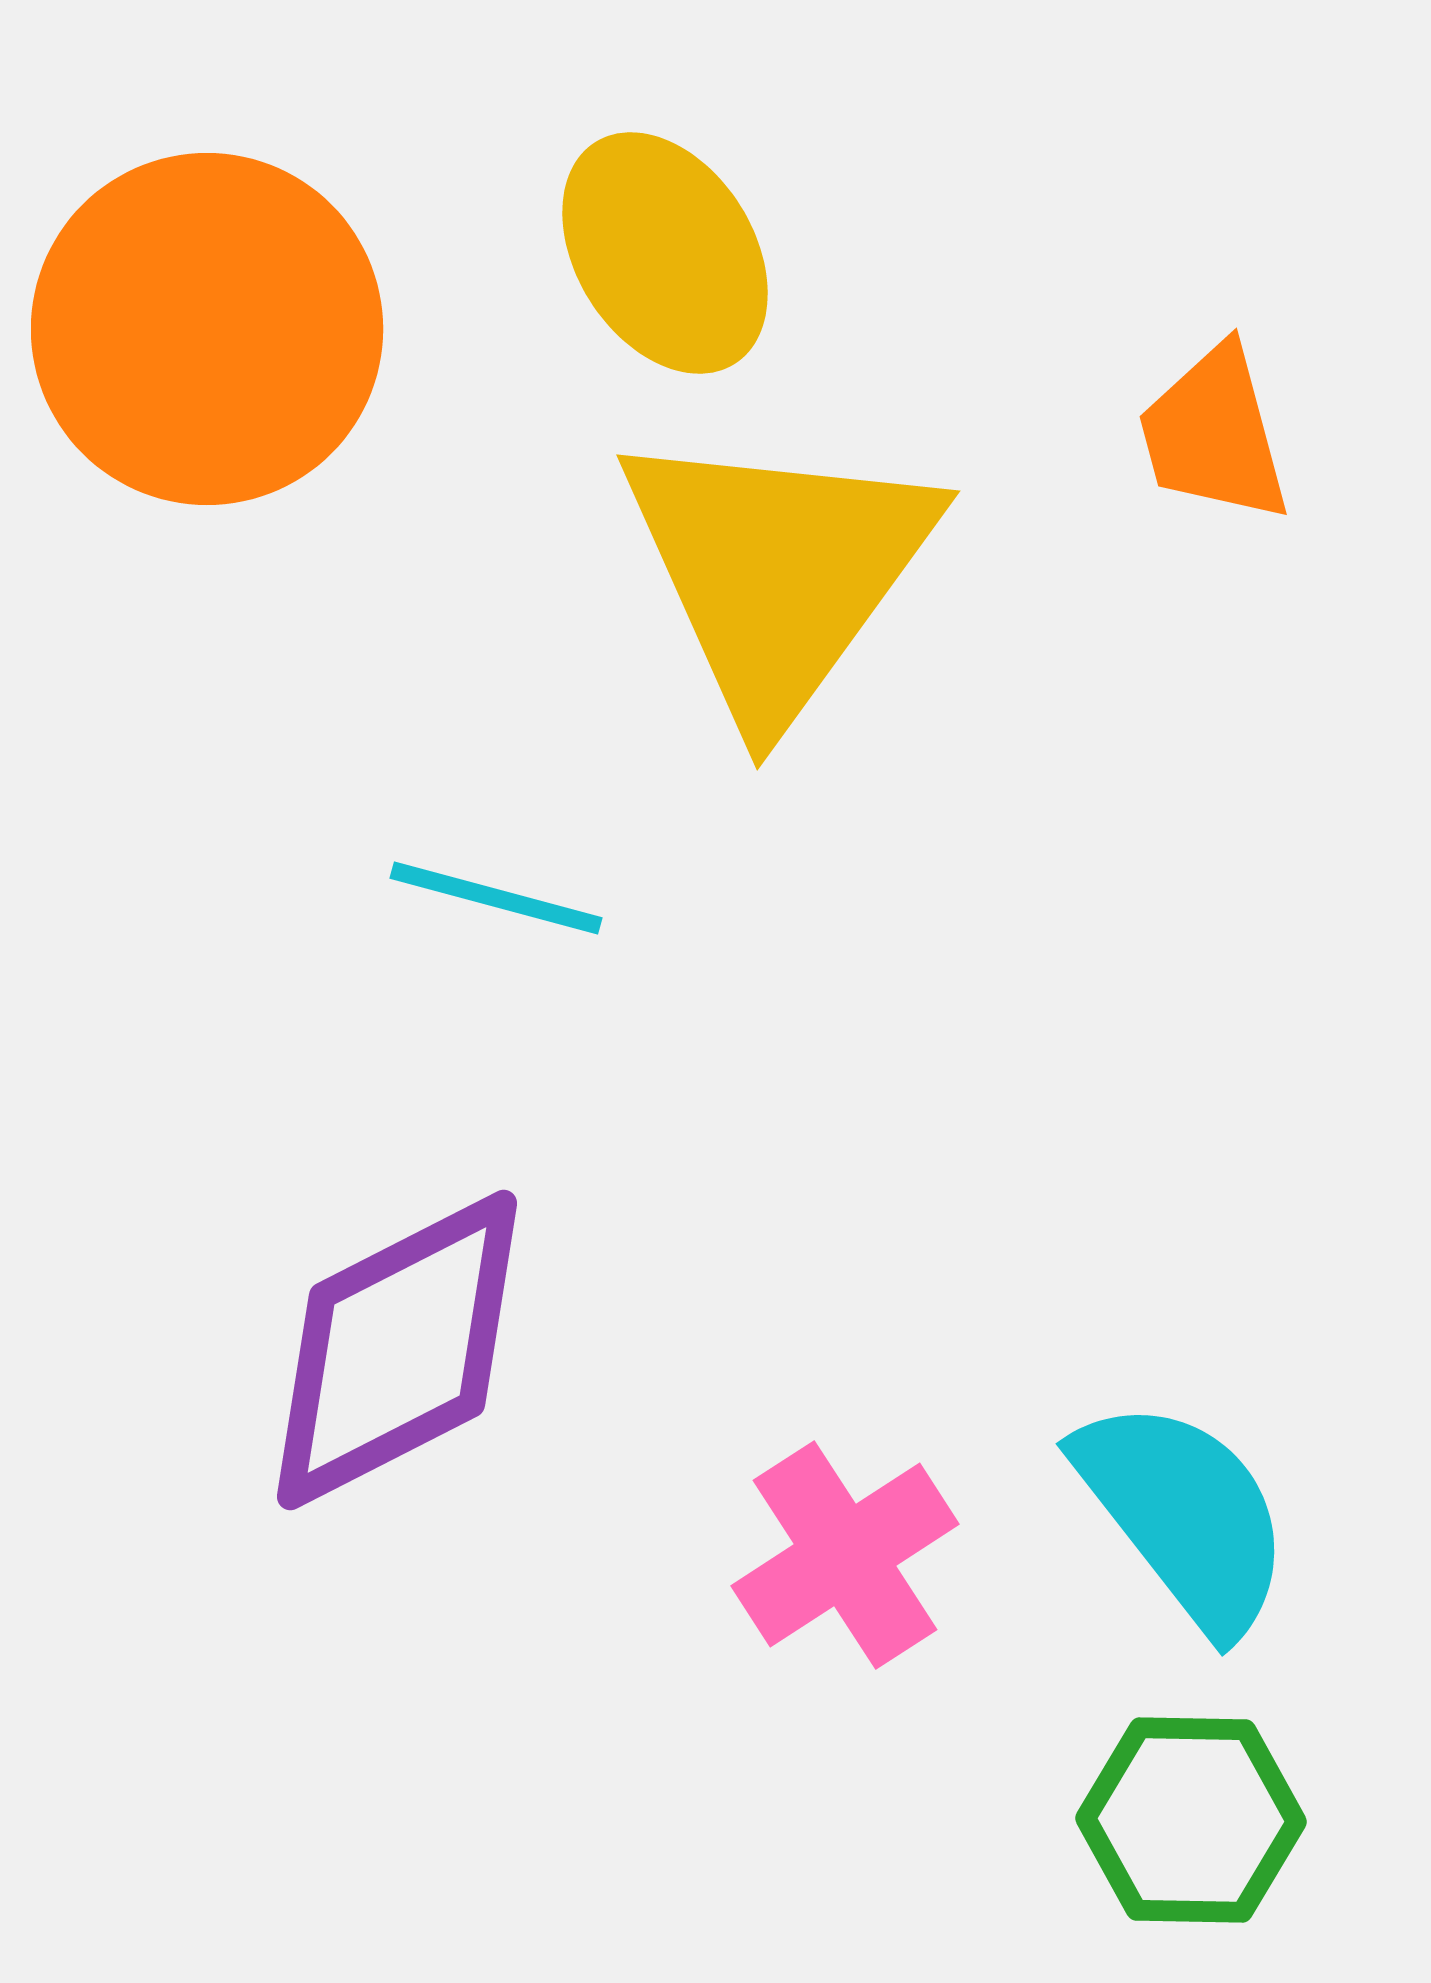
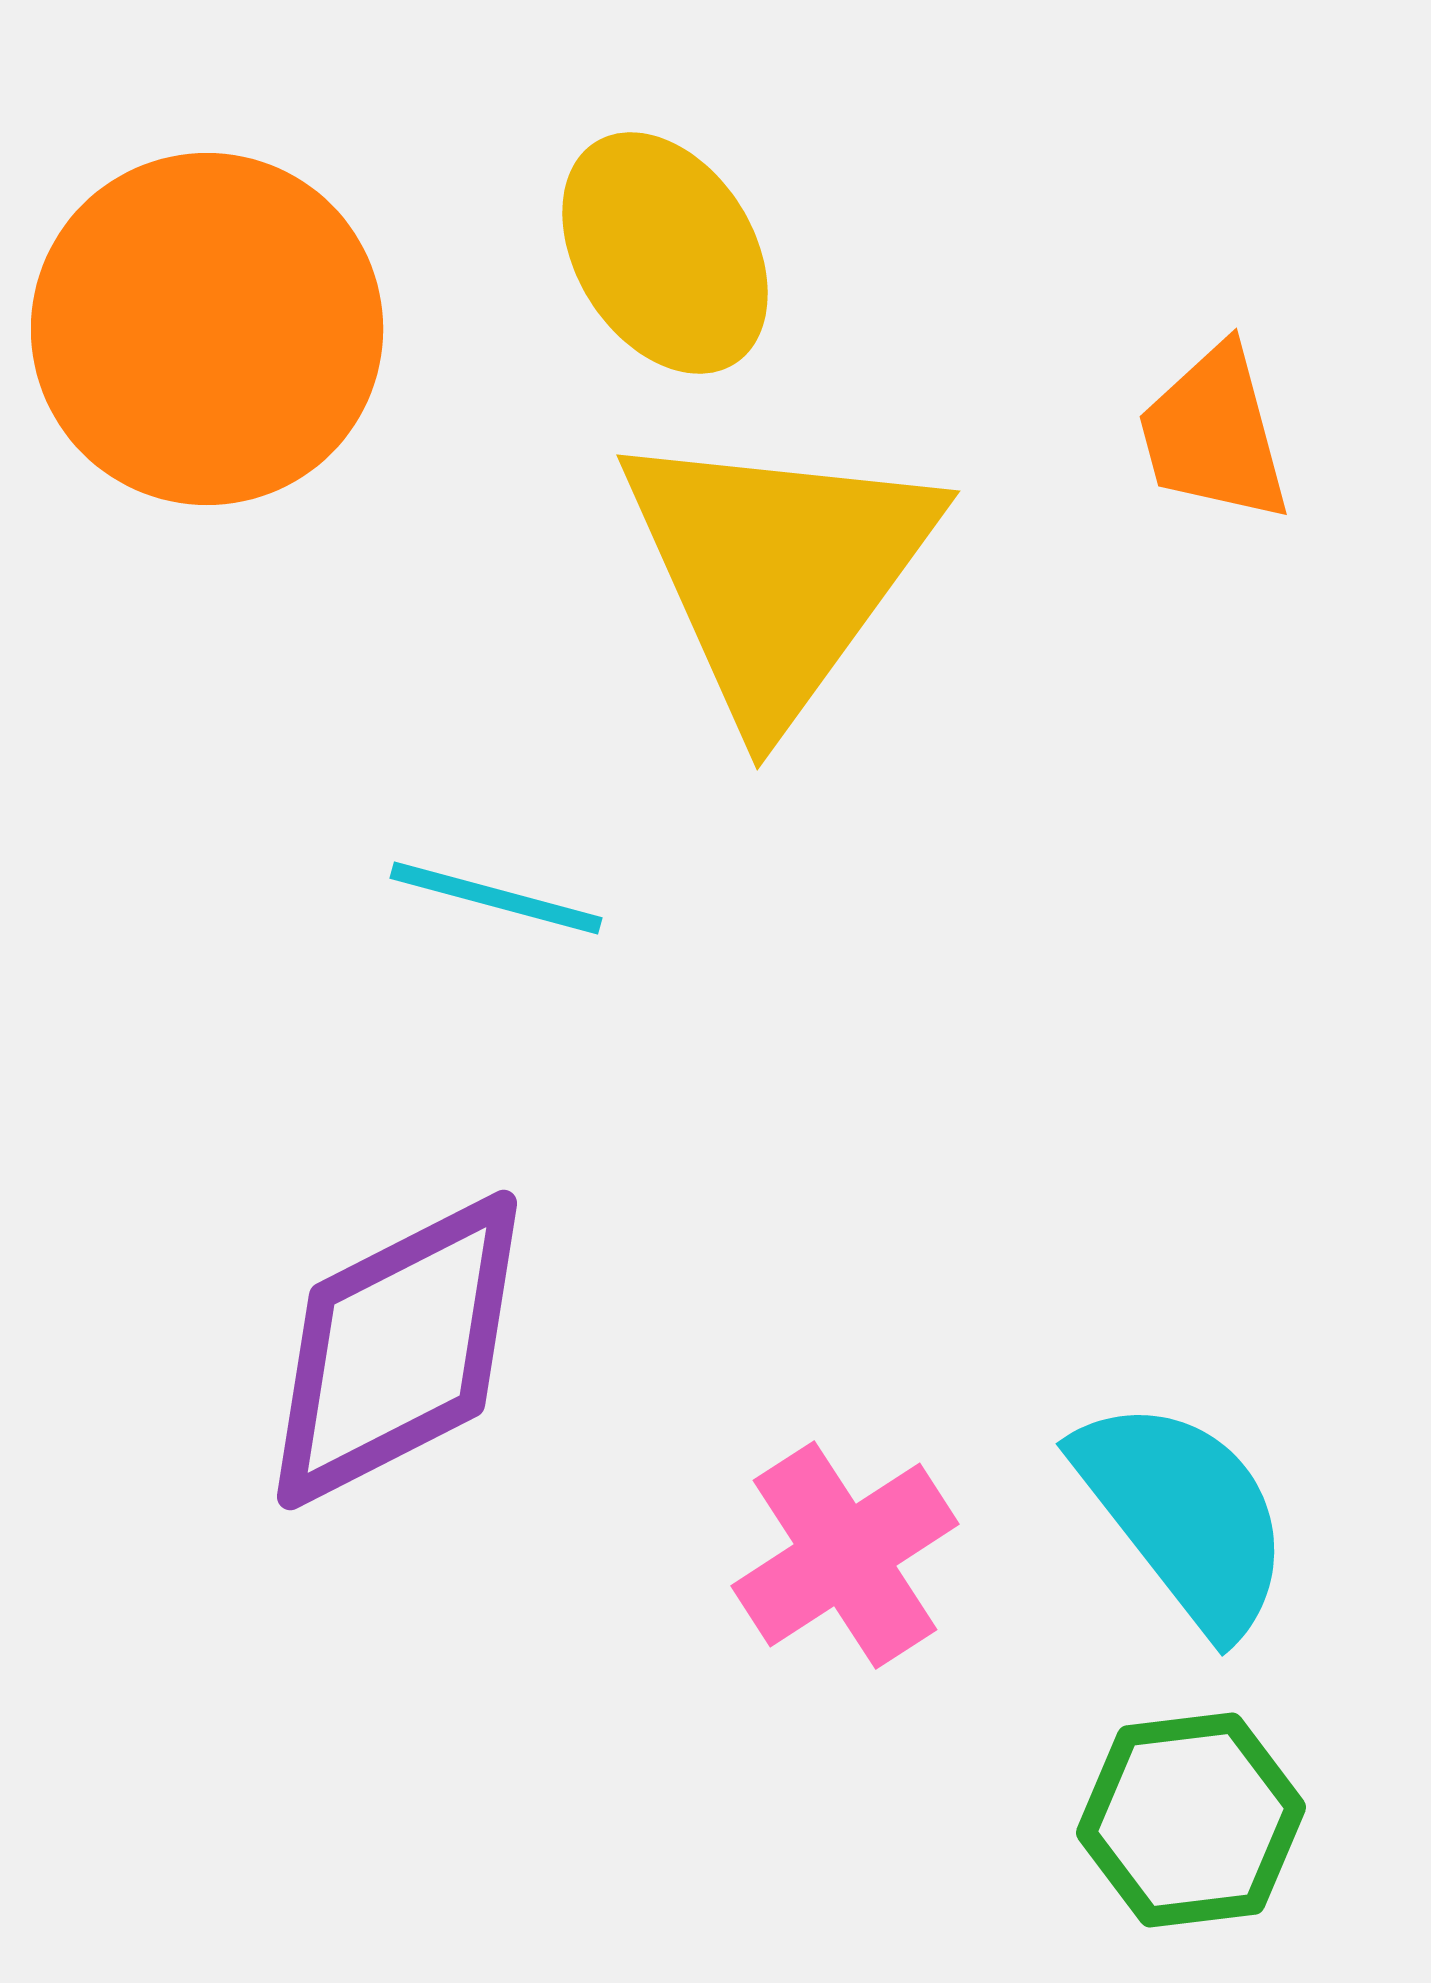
green hexagon: rotated 8 degrees counterclockwise
